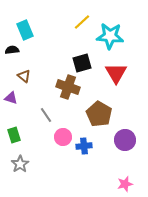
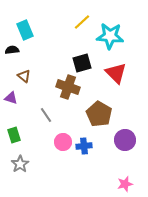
red triangle: rotated 15 degrees counterclockwise
pink circle: moved 5 px down
